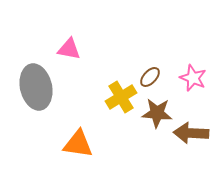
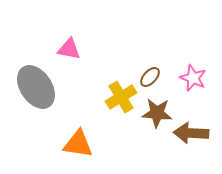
gray ellipse: rotated 21 degrees counterclockwise
